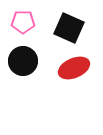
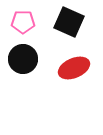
black square: moved 6 px up
black circle: moved 2 px up
